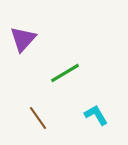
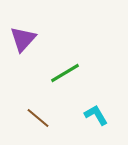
brown line: rotated 15 degrees counterclockwise
